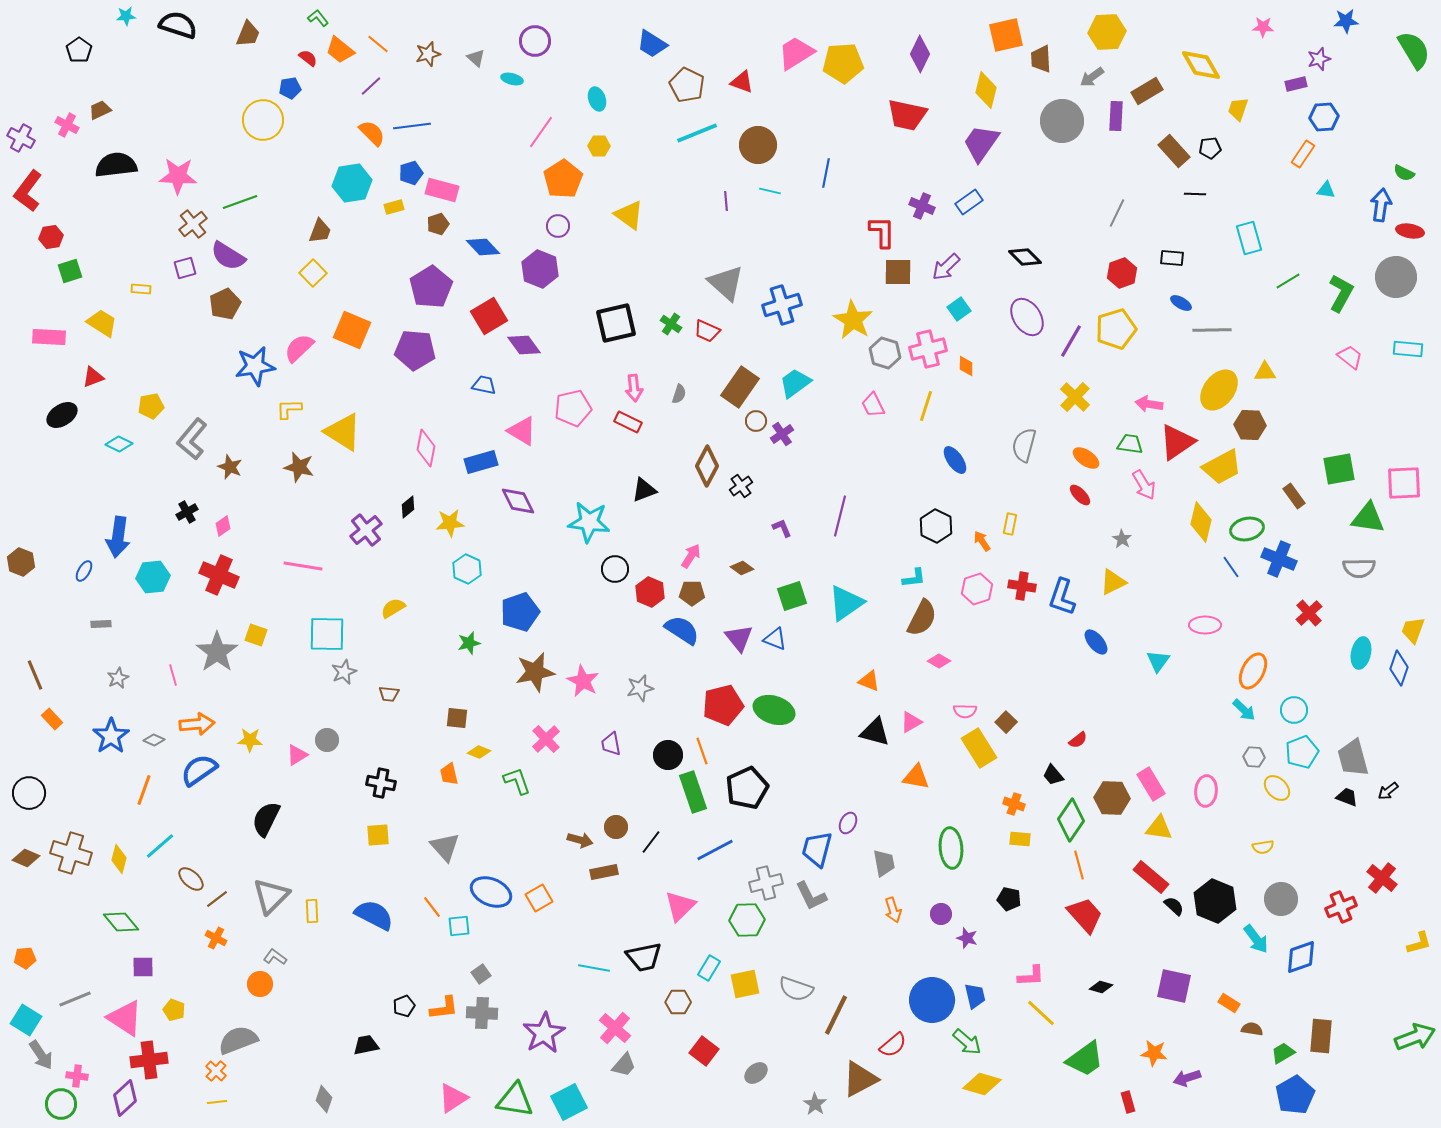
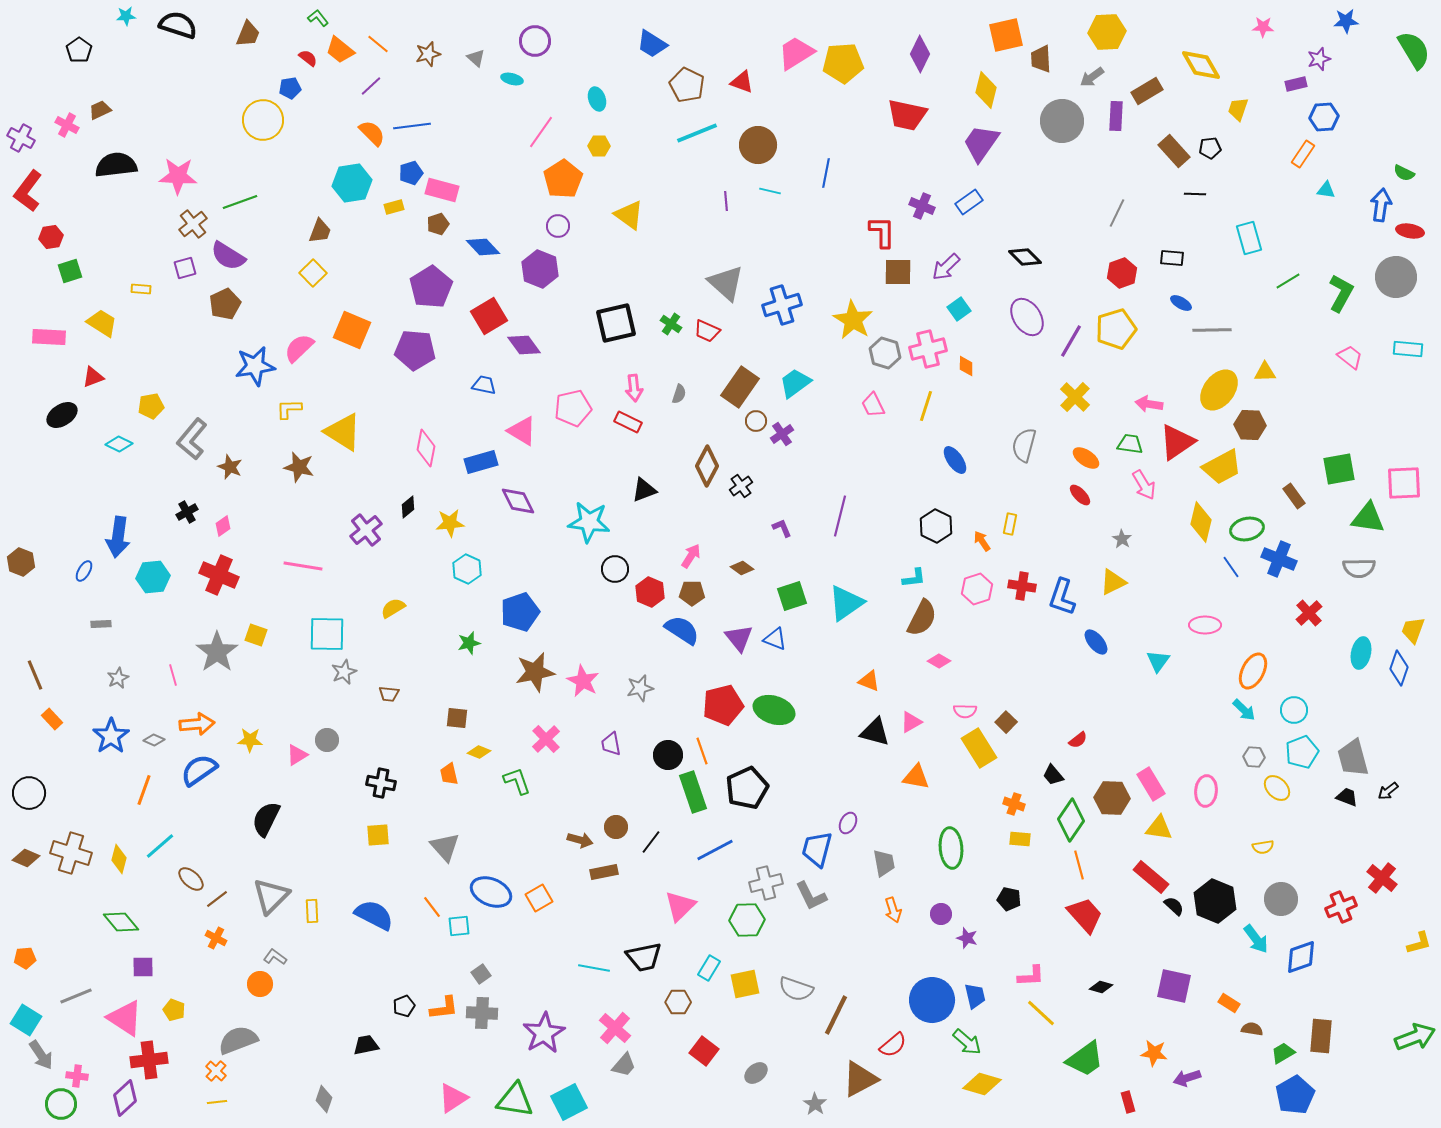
gray line at (75, 999): moved 1 px right, 3 px up
